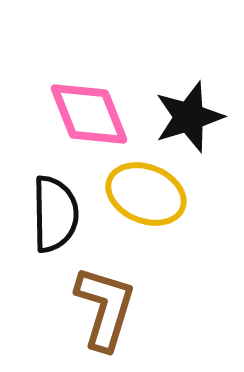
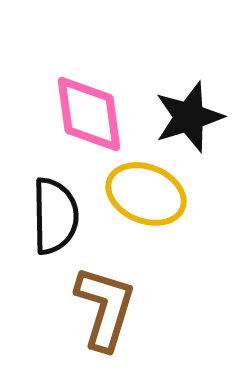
pink diamond: rotated 14 degrees clockwise
black semicircle: moved 2 px down
